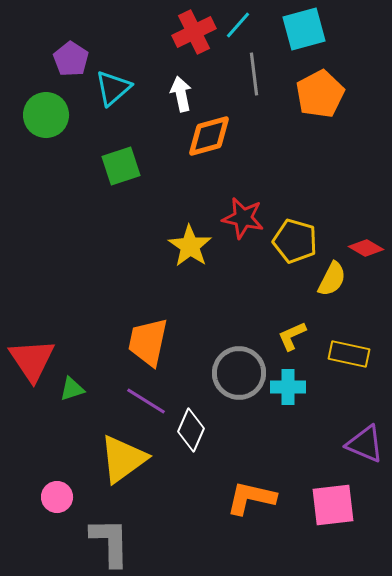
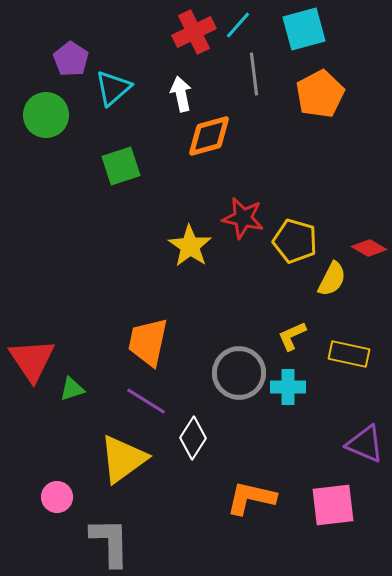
red diamond: moved 3 px right
white diamond: moved 2 px right, 8 px down; rotated 9 degrees clockwise
